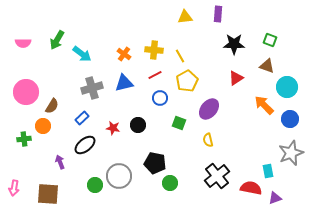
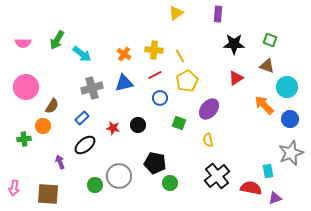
yellow triangle at (185, 17): moved 9 px left, 4 px up; rotated 28 degrees counterclockwise
pink circle at (26, 92): moved 5 px up
